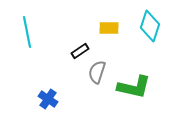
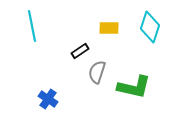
cyan diamond: moved 1 px down
cyan line: moved 5 px right, 6 px up
